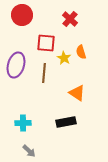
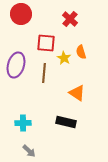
red circle: moved 1 px left, 1 px up
black rectangle: rotated 24 degrees clockwise
